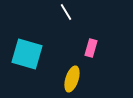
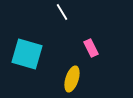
white line: moved 4 px left
pink rectangle: rotated 42 degrees counterclockwise
